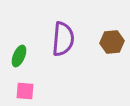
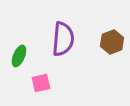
brown hexagon: rotated 15 degrees counterclockwise
pink square: moved 16 px right, 8 px up; rotated 18 degrees counterclockwise
